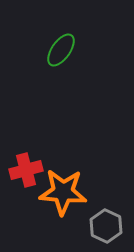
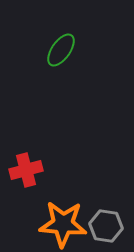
orange star: moved 32 px down
gray hexagon: rotated 16 degrees counterclockwise
